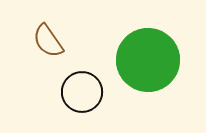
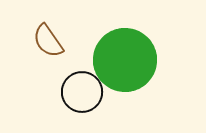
green circle: moved 23 px left
